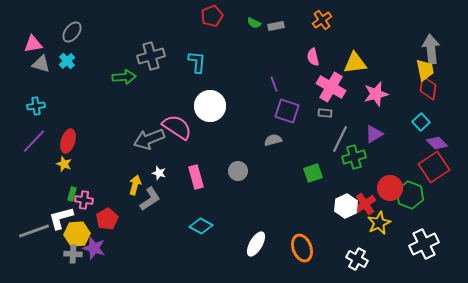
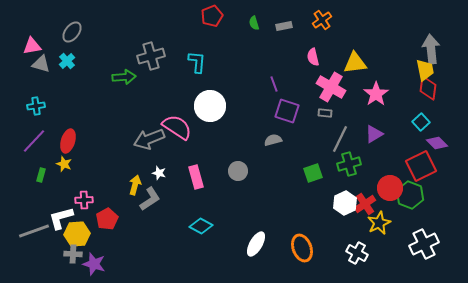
green semicircle at (254, 23): rotated 48 degrees clockwise
gray rectangle at (276, 26): moved 8 px right
pink triangle at (33, 44): moved 1 px left, 2 px down
pink star at (376, 94): rotated 20 degrees counterclockwise
green cross at (354, 157): moved 5 px left, 7 px down
red square at (434, 167): moved 13 px left, 1 px up; rotated 8 degrees clockwise
green rectangle at (72, 194): moved 31 px left, 19 px up
pink cross at (84, 200): rotated 12 degrees counterclockwise
white hexagon at (346, 206): moved 1 px left, 3 px up
purple star at (94, 248): moved 16 px down
white cross at (357, 259): moved 6 px up
